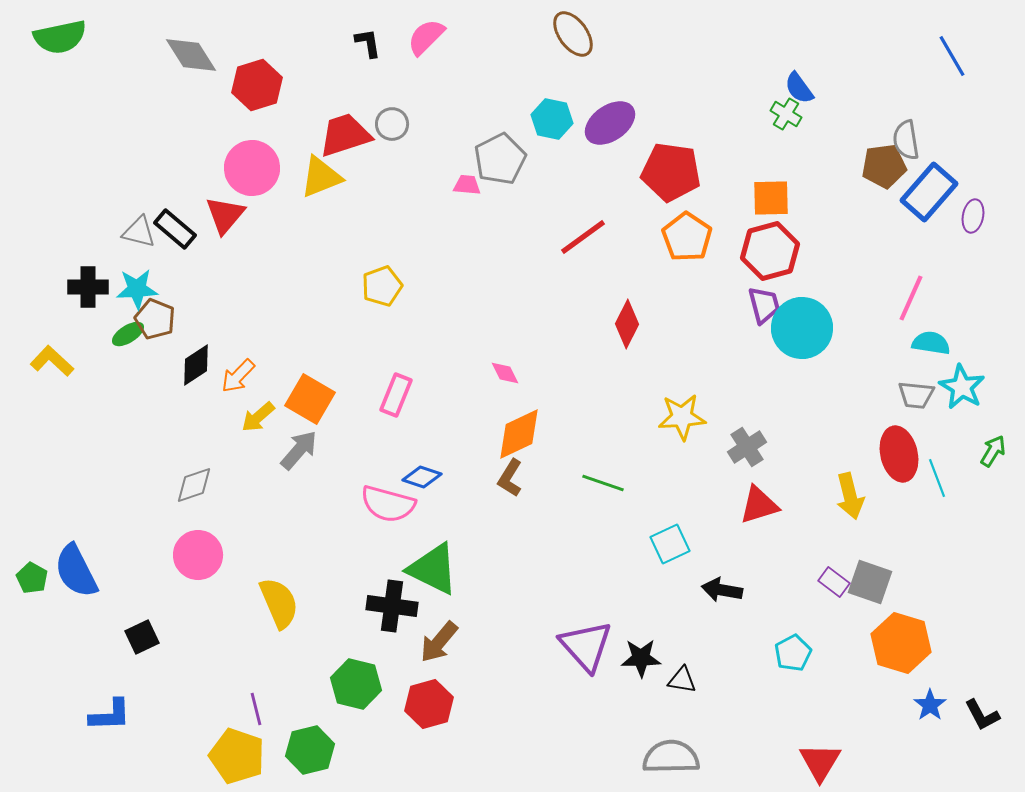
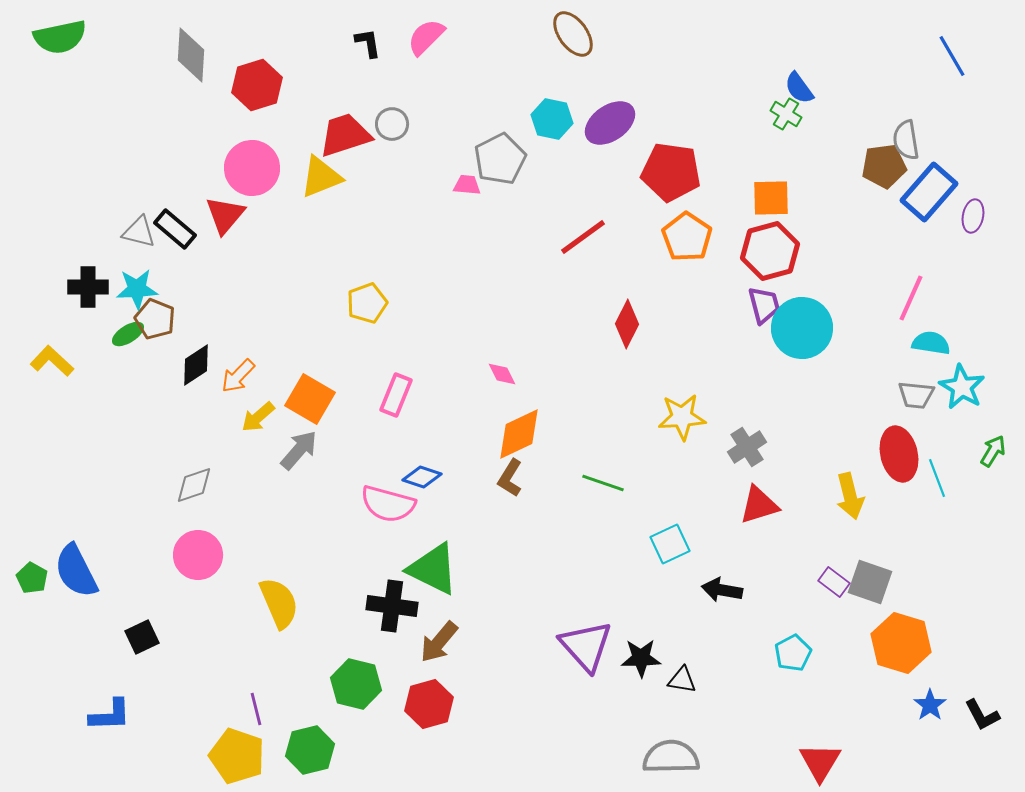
gray diamond at (191, 55): rotated 36 degrees clockwise
yellow pentagon at (382, 286): moved 15 px left, 17 px down
pink diamond at (505, 373): moved 3 px left, 1 px down
